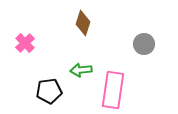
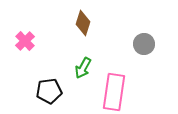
pink cross: moved 2 px up
green arrow: moved 2 px right, 2 px up; rotated 55 degrees counterclockwise
pink rectangle: moved 1 px right, 2 px down
